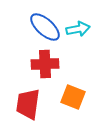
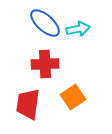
blue ellipse: moved 4 px up
orange square: rotated 35 degrees clockwise
